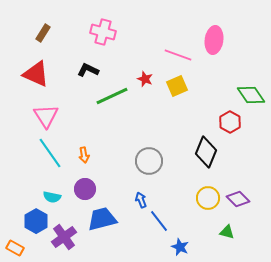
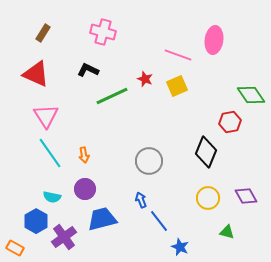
red hexagon: rotated 20 degrees clockwise
purple diamond: moved 8 px right, 3 px up; rotated 15 degrees clockwise
